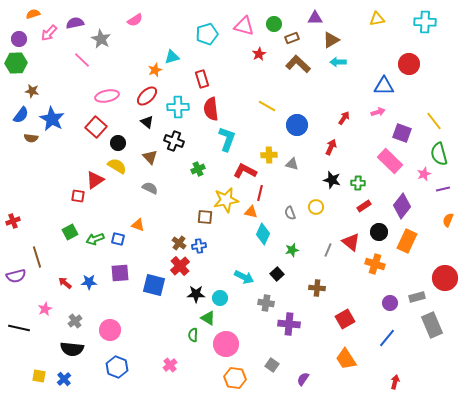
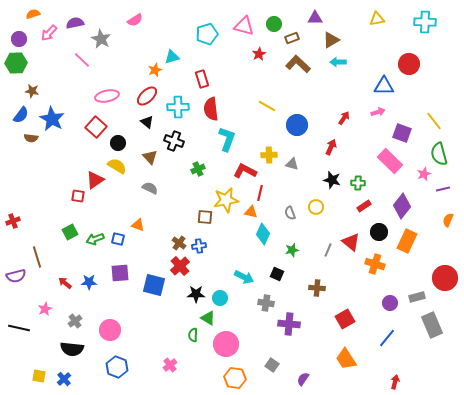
black square at (277, 274): rotated 24 degrees counterclockwise
